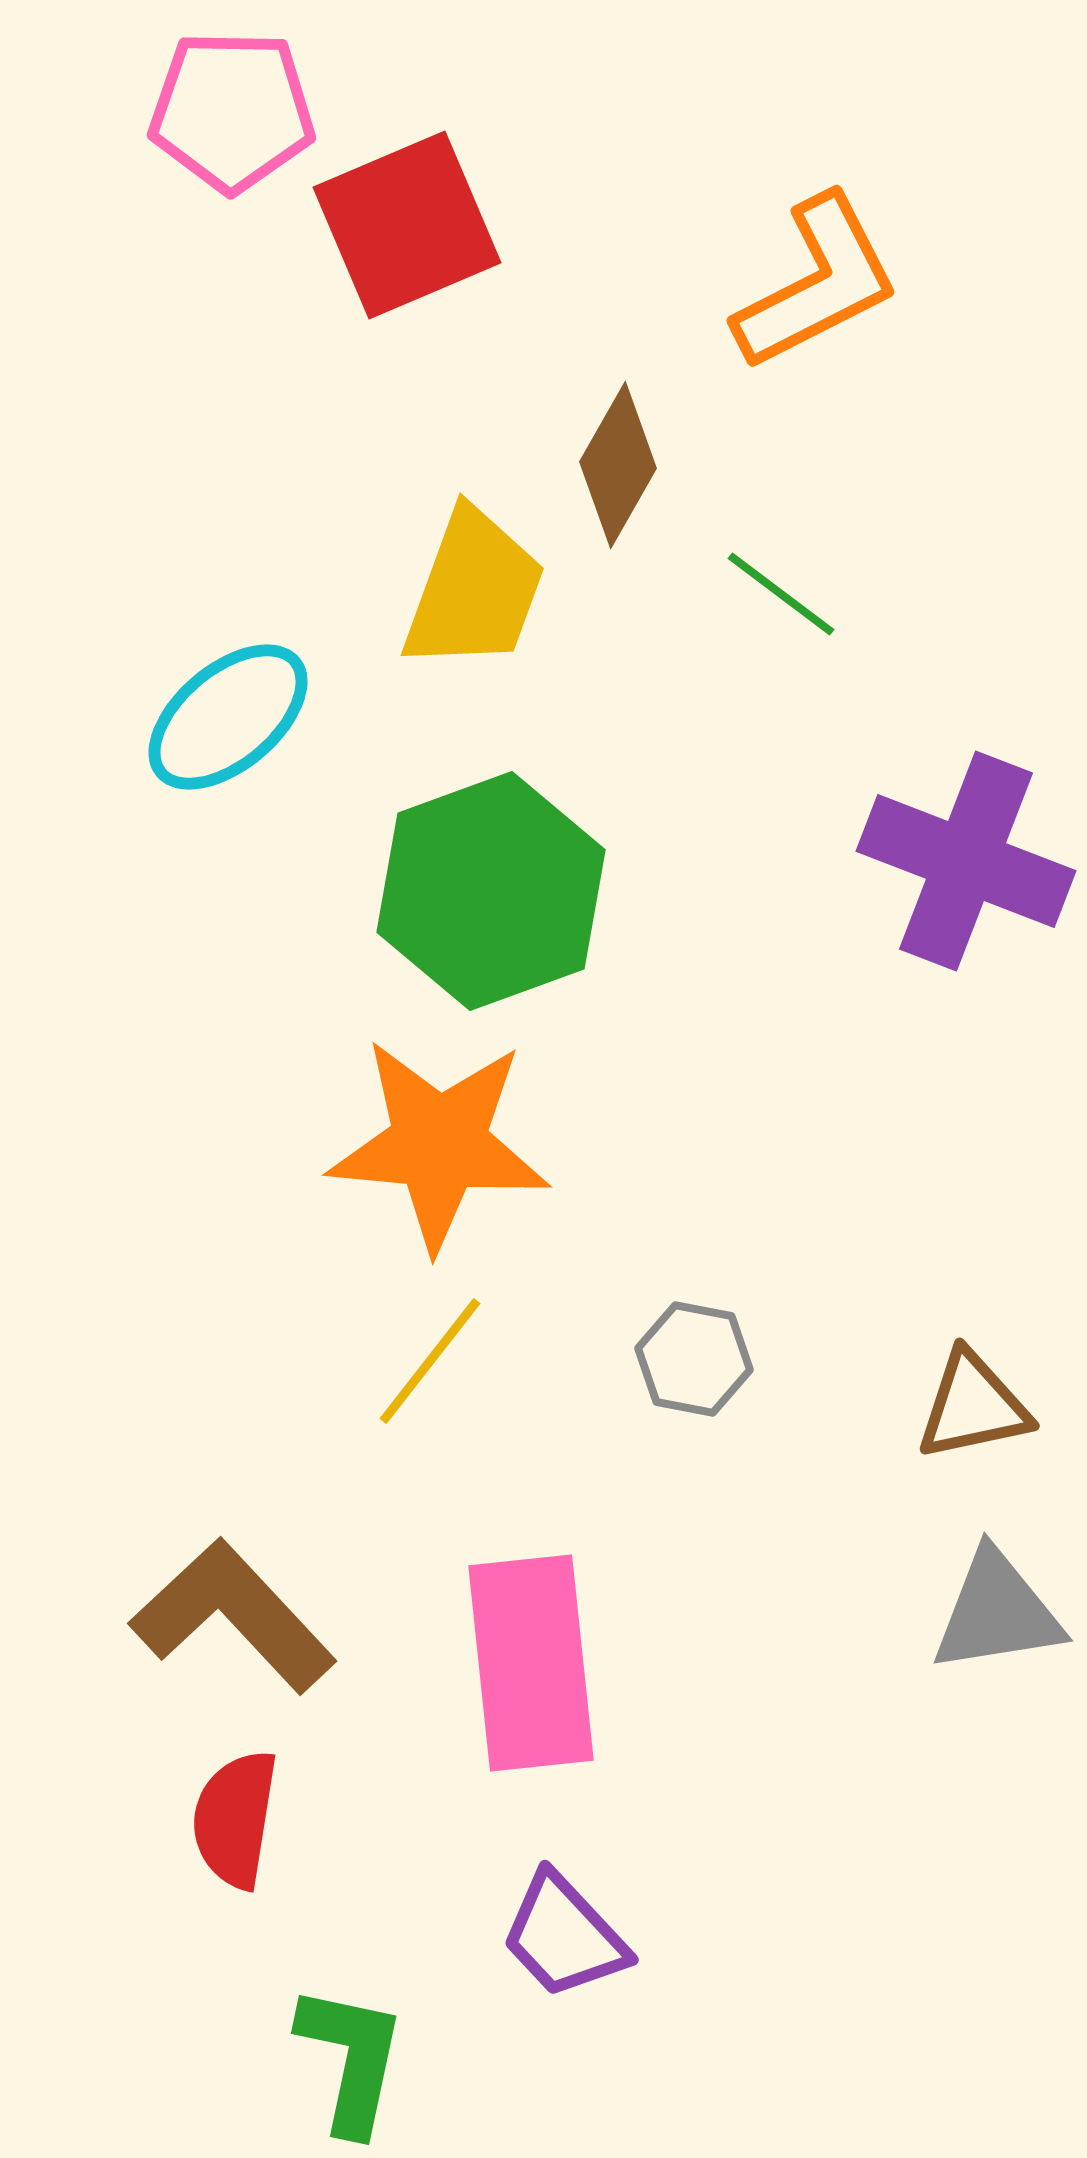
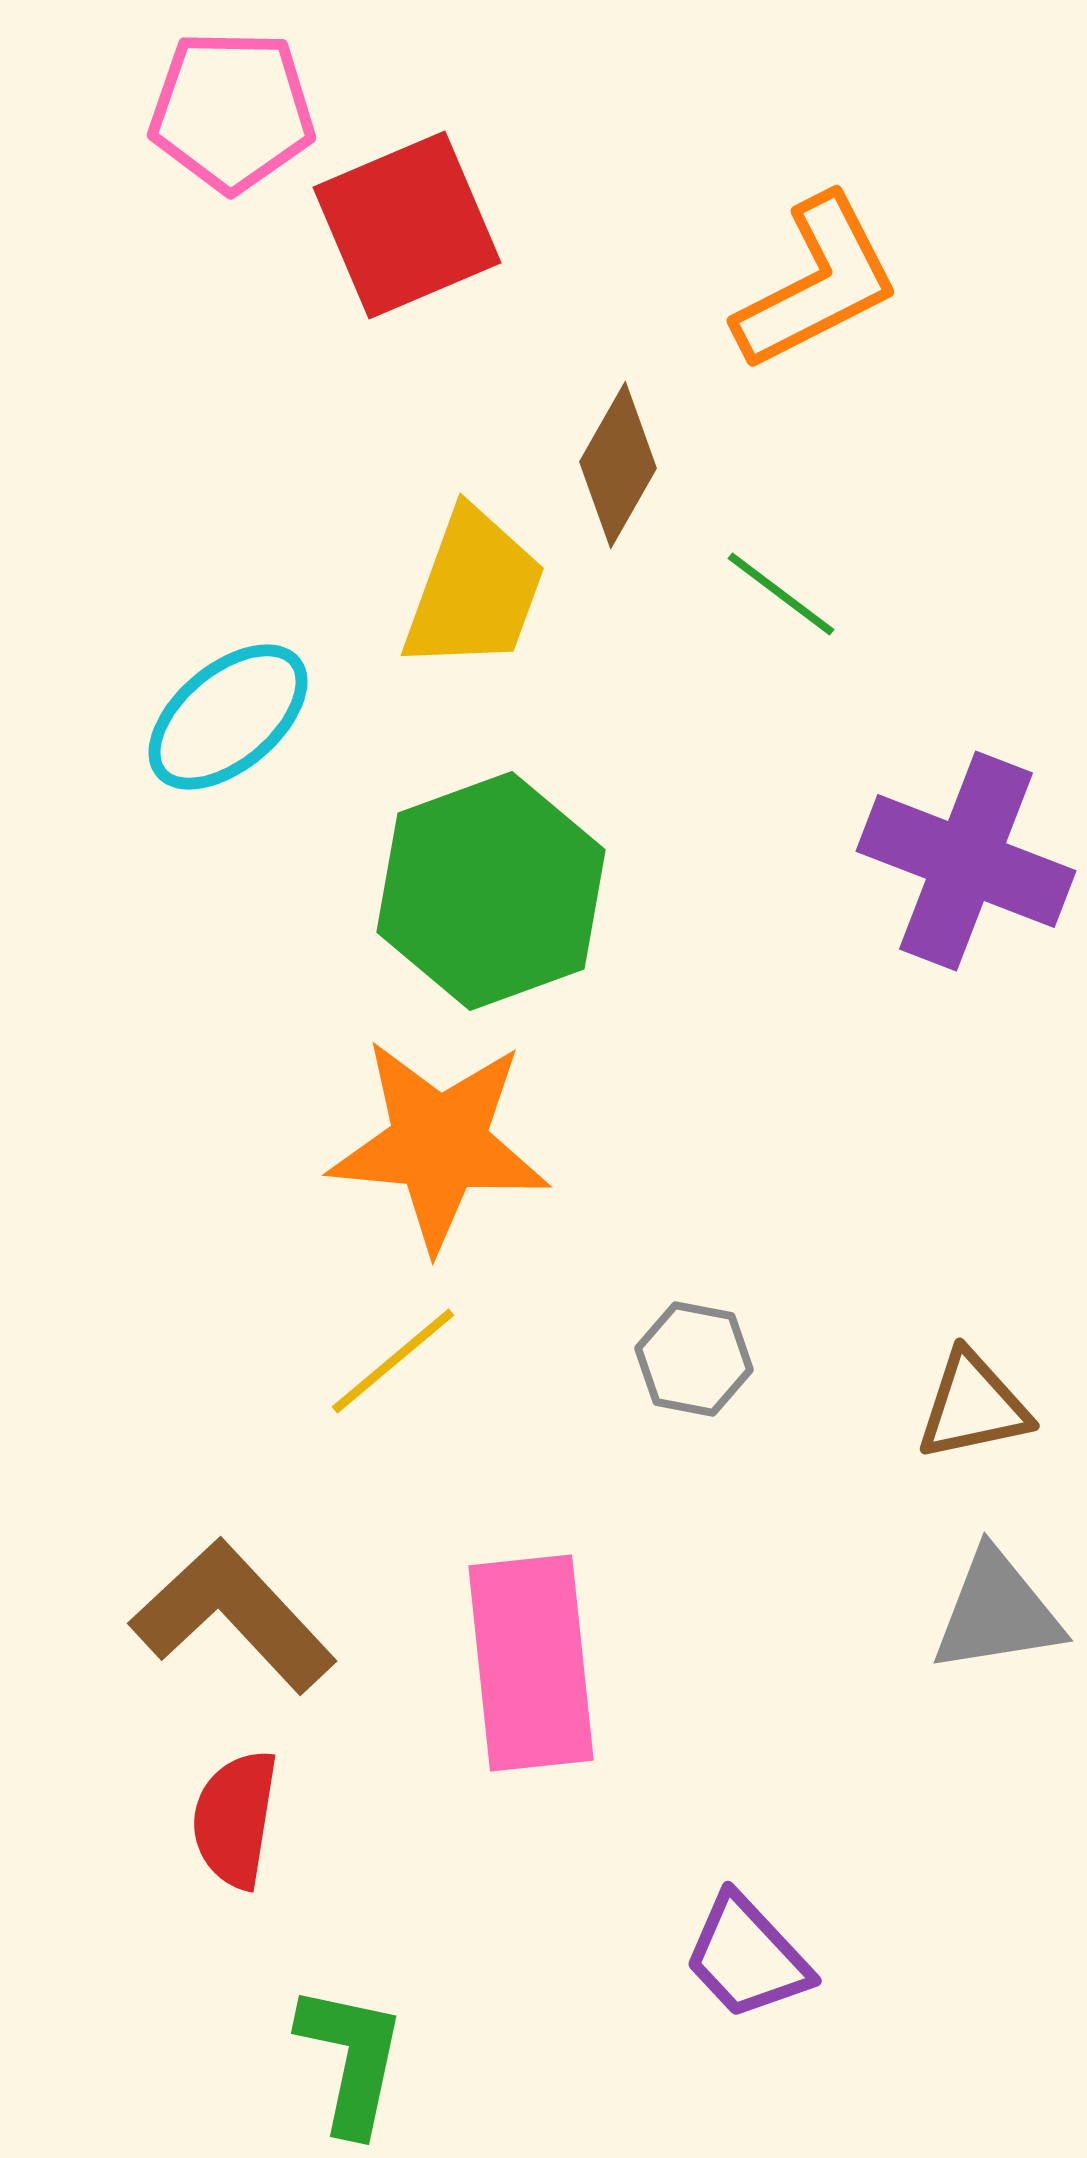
yellow line: moved 37 px left; rotated 12 degrees clockwise
purple trapezoid: moved 183 px right, 21 px down
